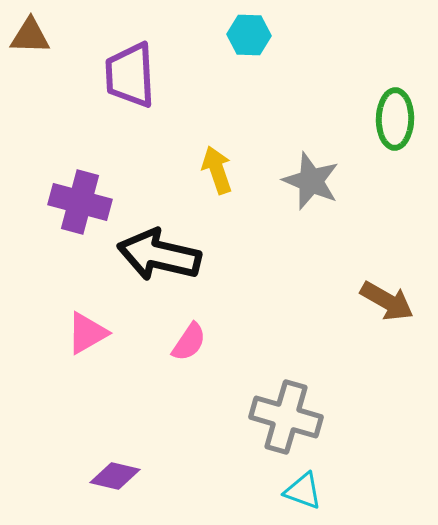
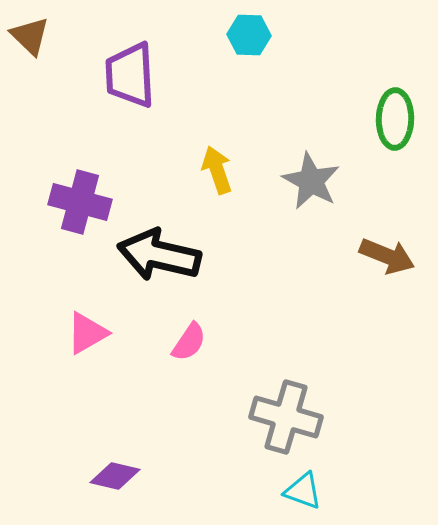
brown triangle: rotated 42 degrees clockwise
gray star: rotated 6 degrees clockwise
brown arrow: moved 45 px up; rotated 8 degrees counterclockwise
